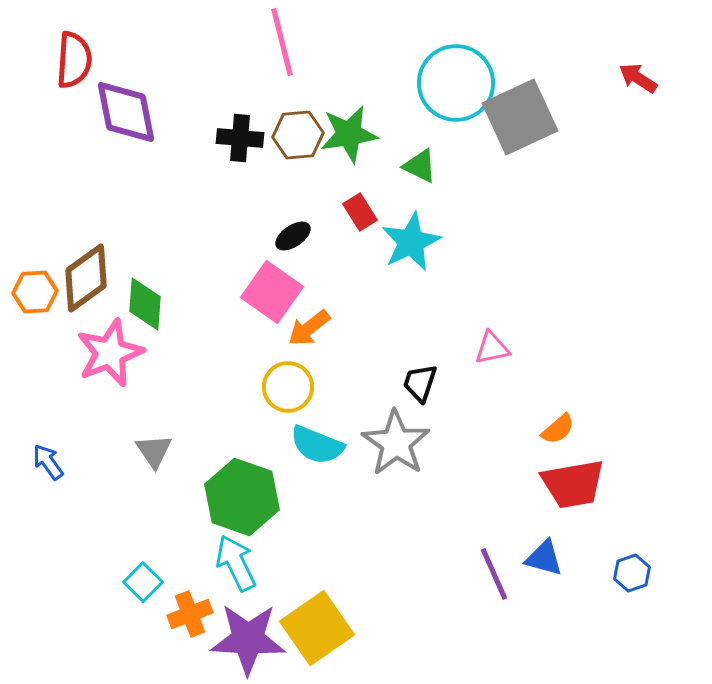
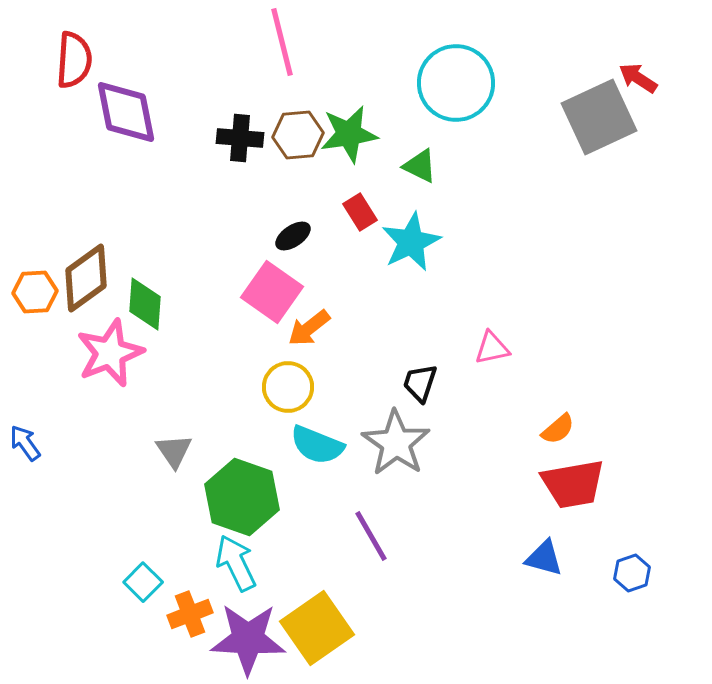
gray square: moved 79 px right
gray triangle: moved 20 px right
blue arrow: moved 23 px left, 19 px up
purple line: moved 123 px left, 38 px up; rotated 6 degrees counterclockwise
